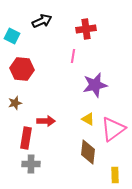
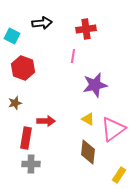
black arrow: moved 2 px down; rotated 18 degrees clockwise
red hexagon: moved 1 px right, 1 px up; rotated 15 degrees clockwise
yellow rectangle: moved 4 px right; rotated 35 degrees clockwise
